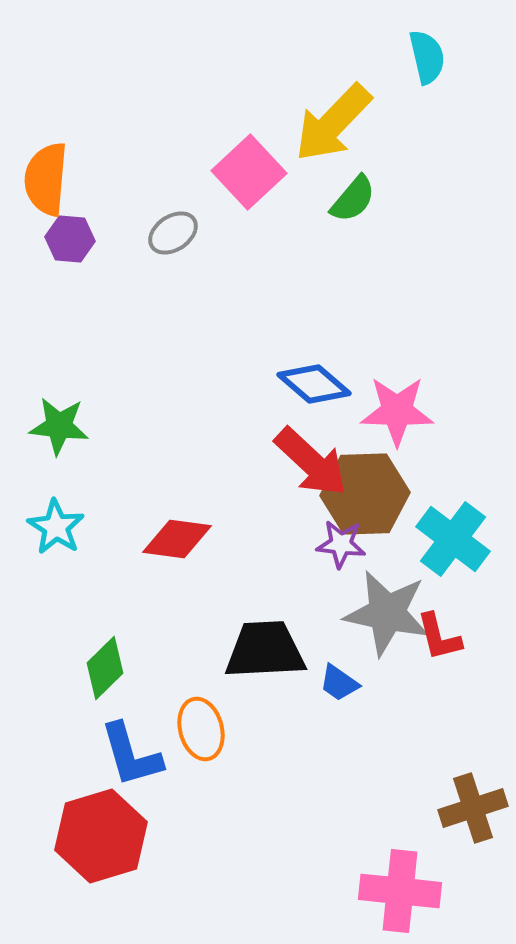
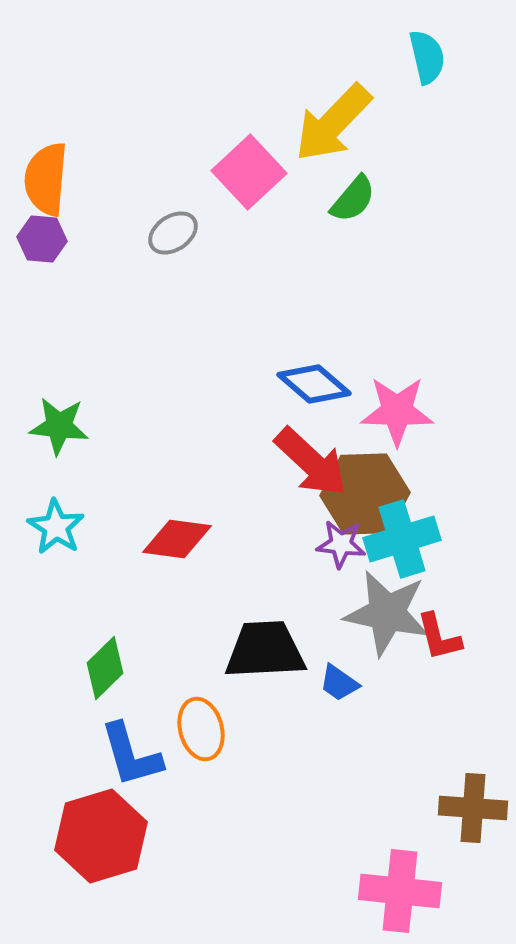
purple hexagon: moved 28 px left
cyan cross: moved 51 px left; rotated 36 degrees clockwise
brown cross: rotated 22 degrees clockwise
